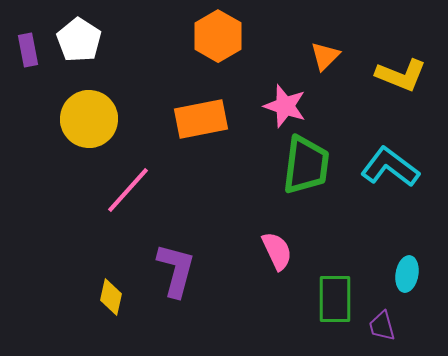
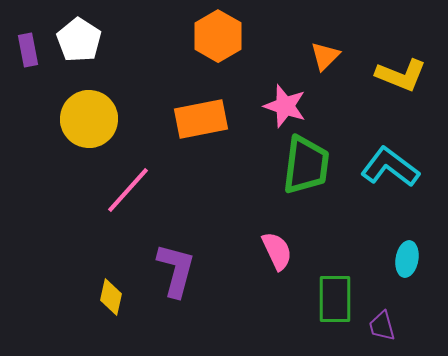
cyan ellipse: moved 15 px up
